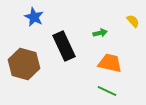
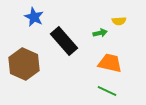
yellow semicircle: moved 14 px left; rotated 128 degrees clockwise
black rectangle: moved 5 px up; rotated 16 degrees counterclockwise
brown hexagon: rotated 8 degrees clockwise
